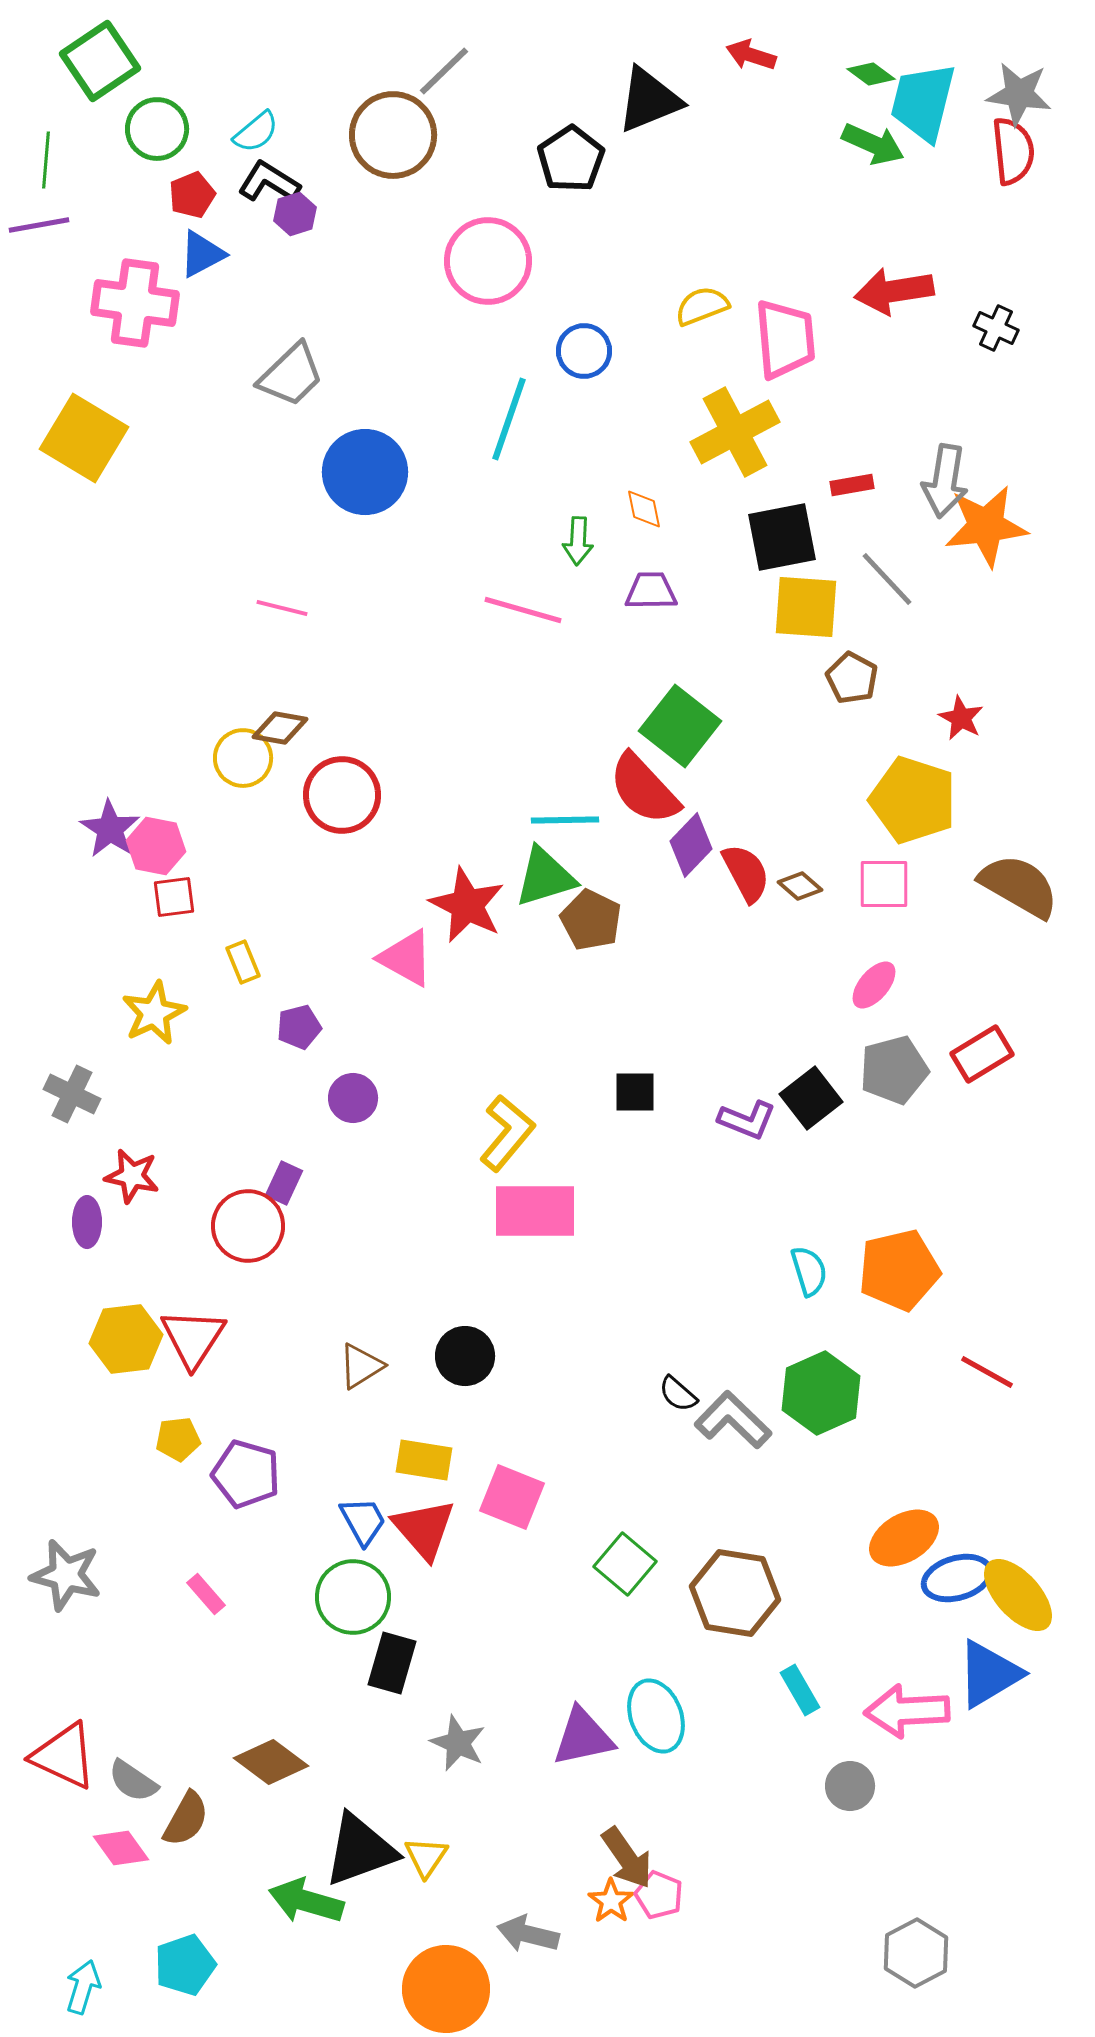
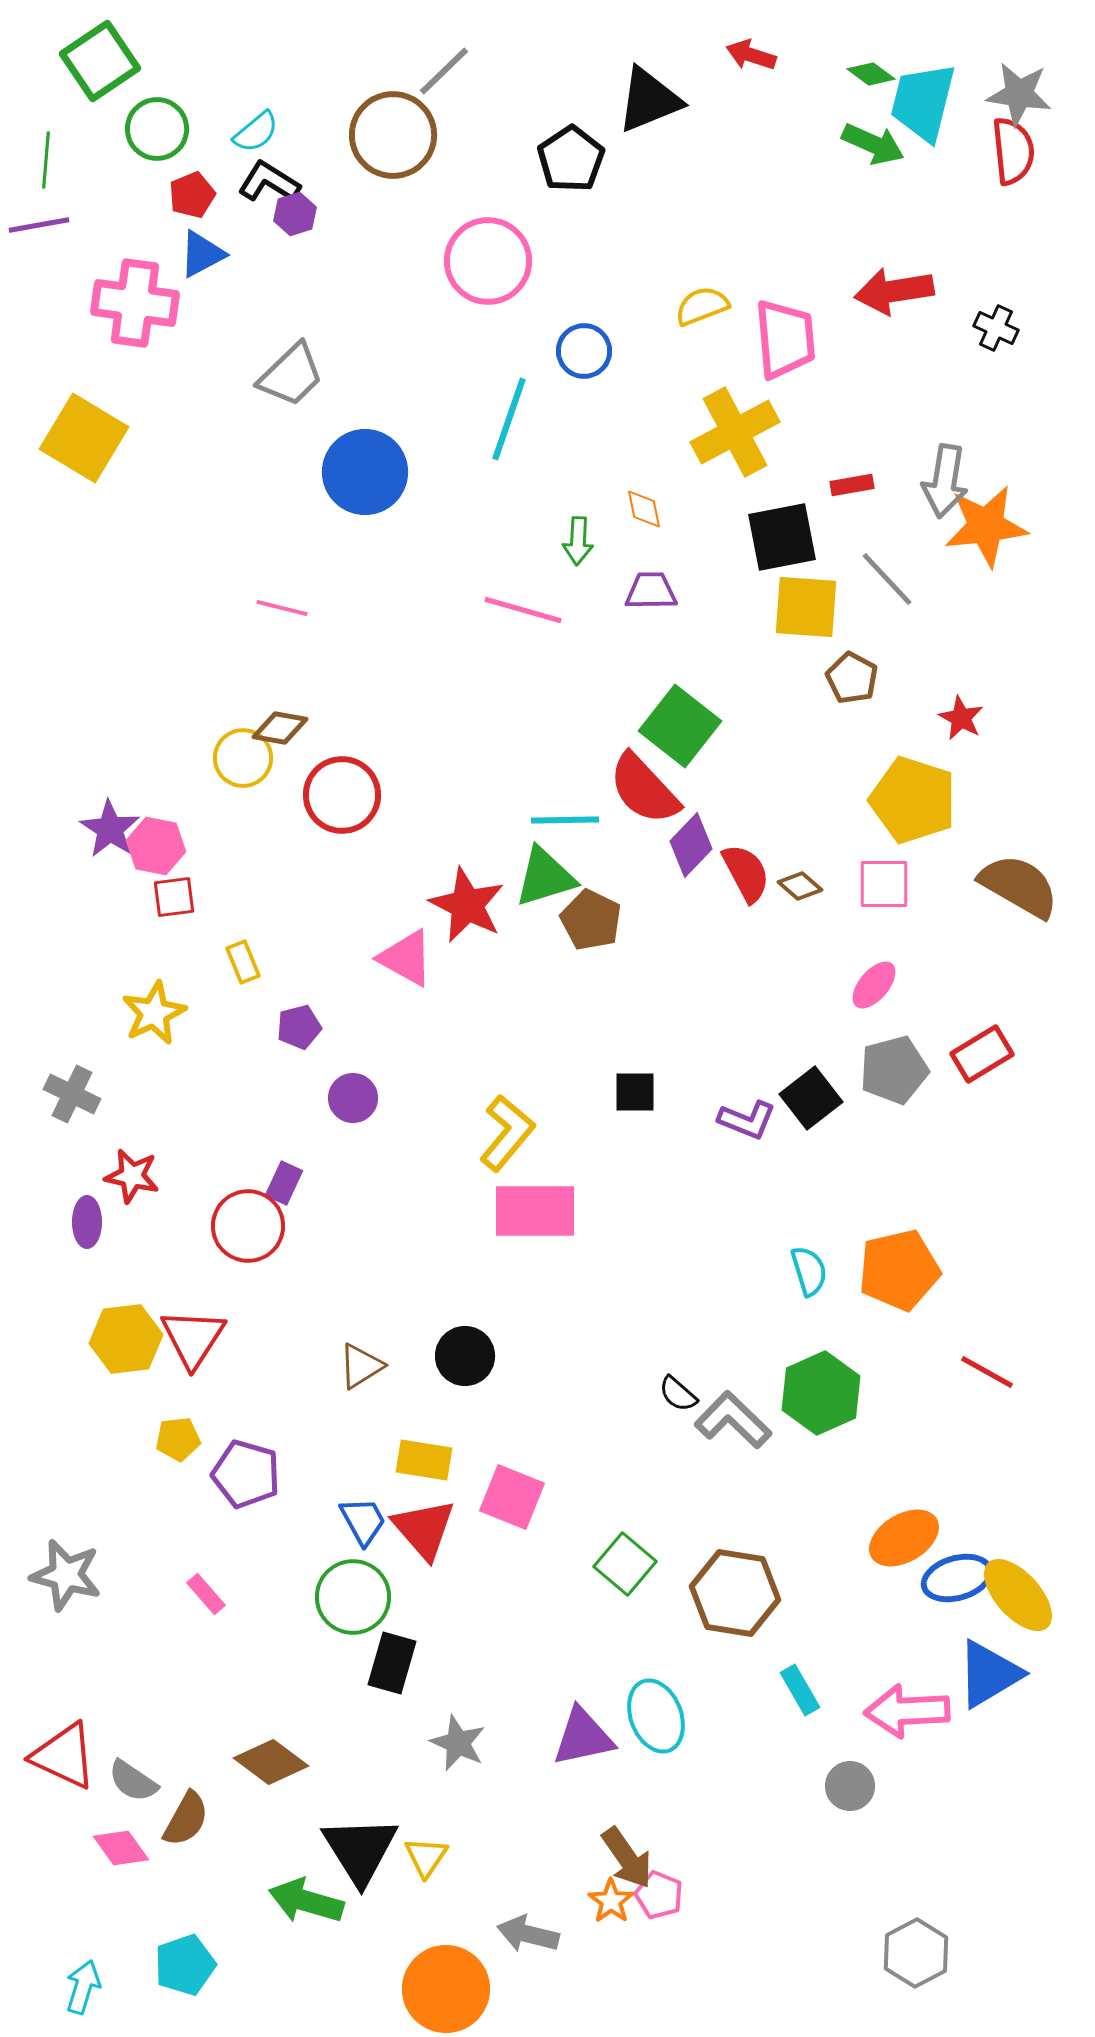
black triangle at (360, 1850): rotated 42 degrees counterclockwise
